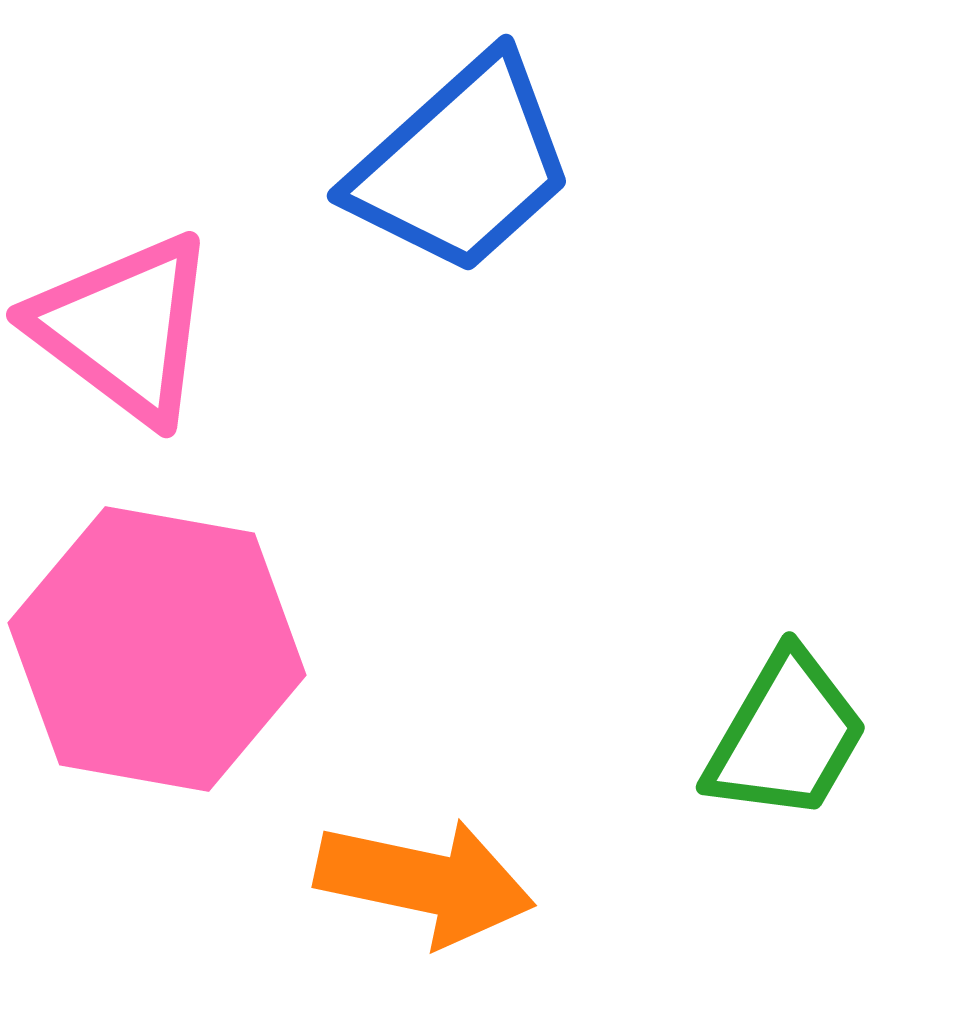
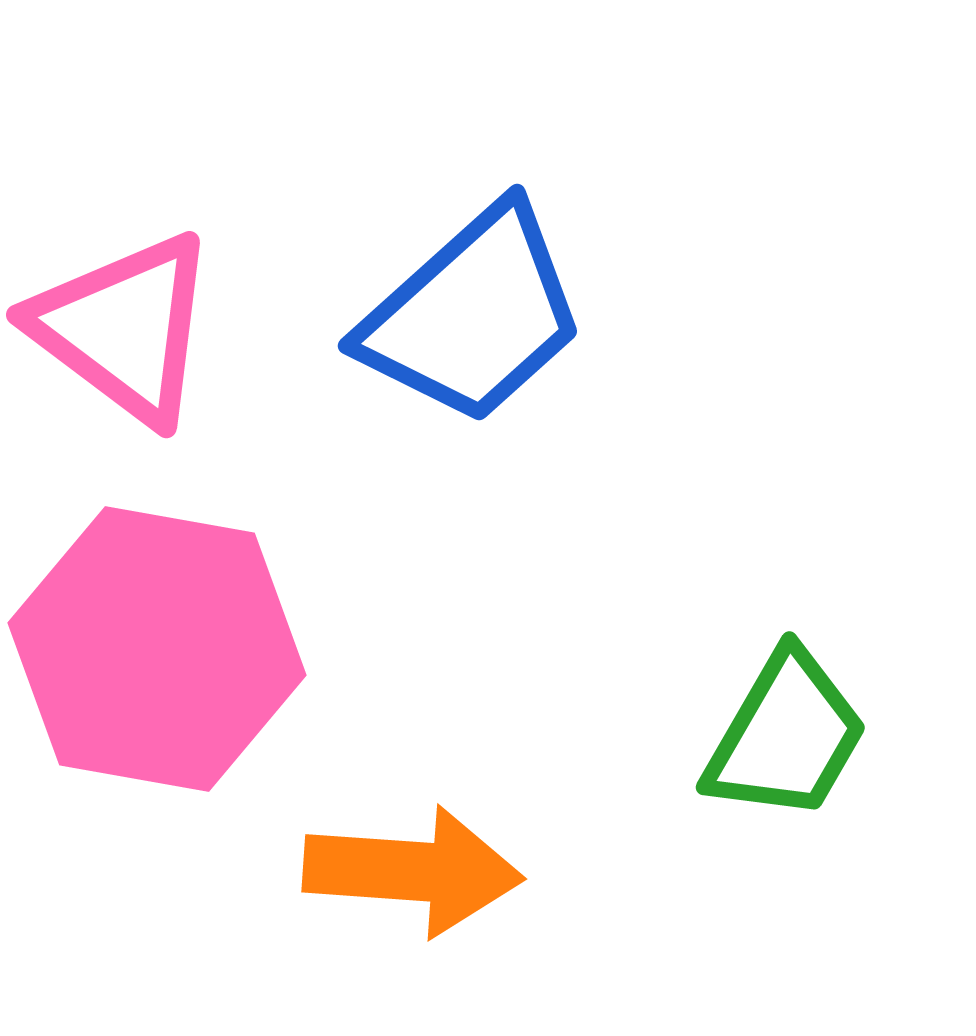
blue trapezoid: moved 11 px right, 150 px down
orange arrow: moved 12 px left, 11 px up; rotated 8 degrees counterclockwise
